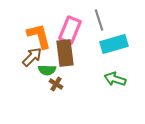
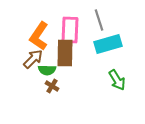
pink rectangle: rotated 20 degrees counterclockwise
orange L-shape: rotated 132 degrees counterclockwise
cyan rectangle: moved 6 px left
brown rectangle: rotated 8 degrees clockwise
brown arrow: moved 1 px right, 2 px down
green arrow: moved 2 px right, 1 px down; rotated 140 degrees counterclockwise
brown cross: moved 4 px left, 2 px down
